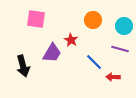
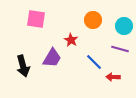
purple trapezoid: moved 5 px down
